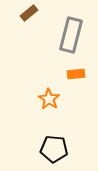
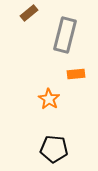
gray rectangle: moved 6 px left
